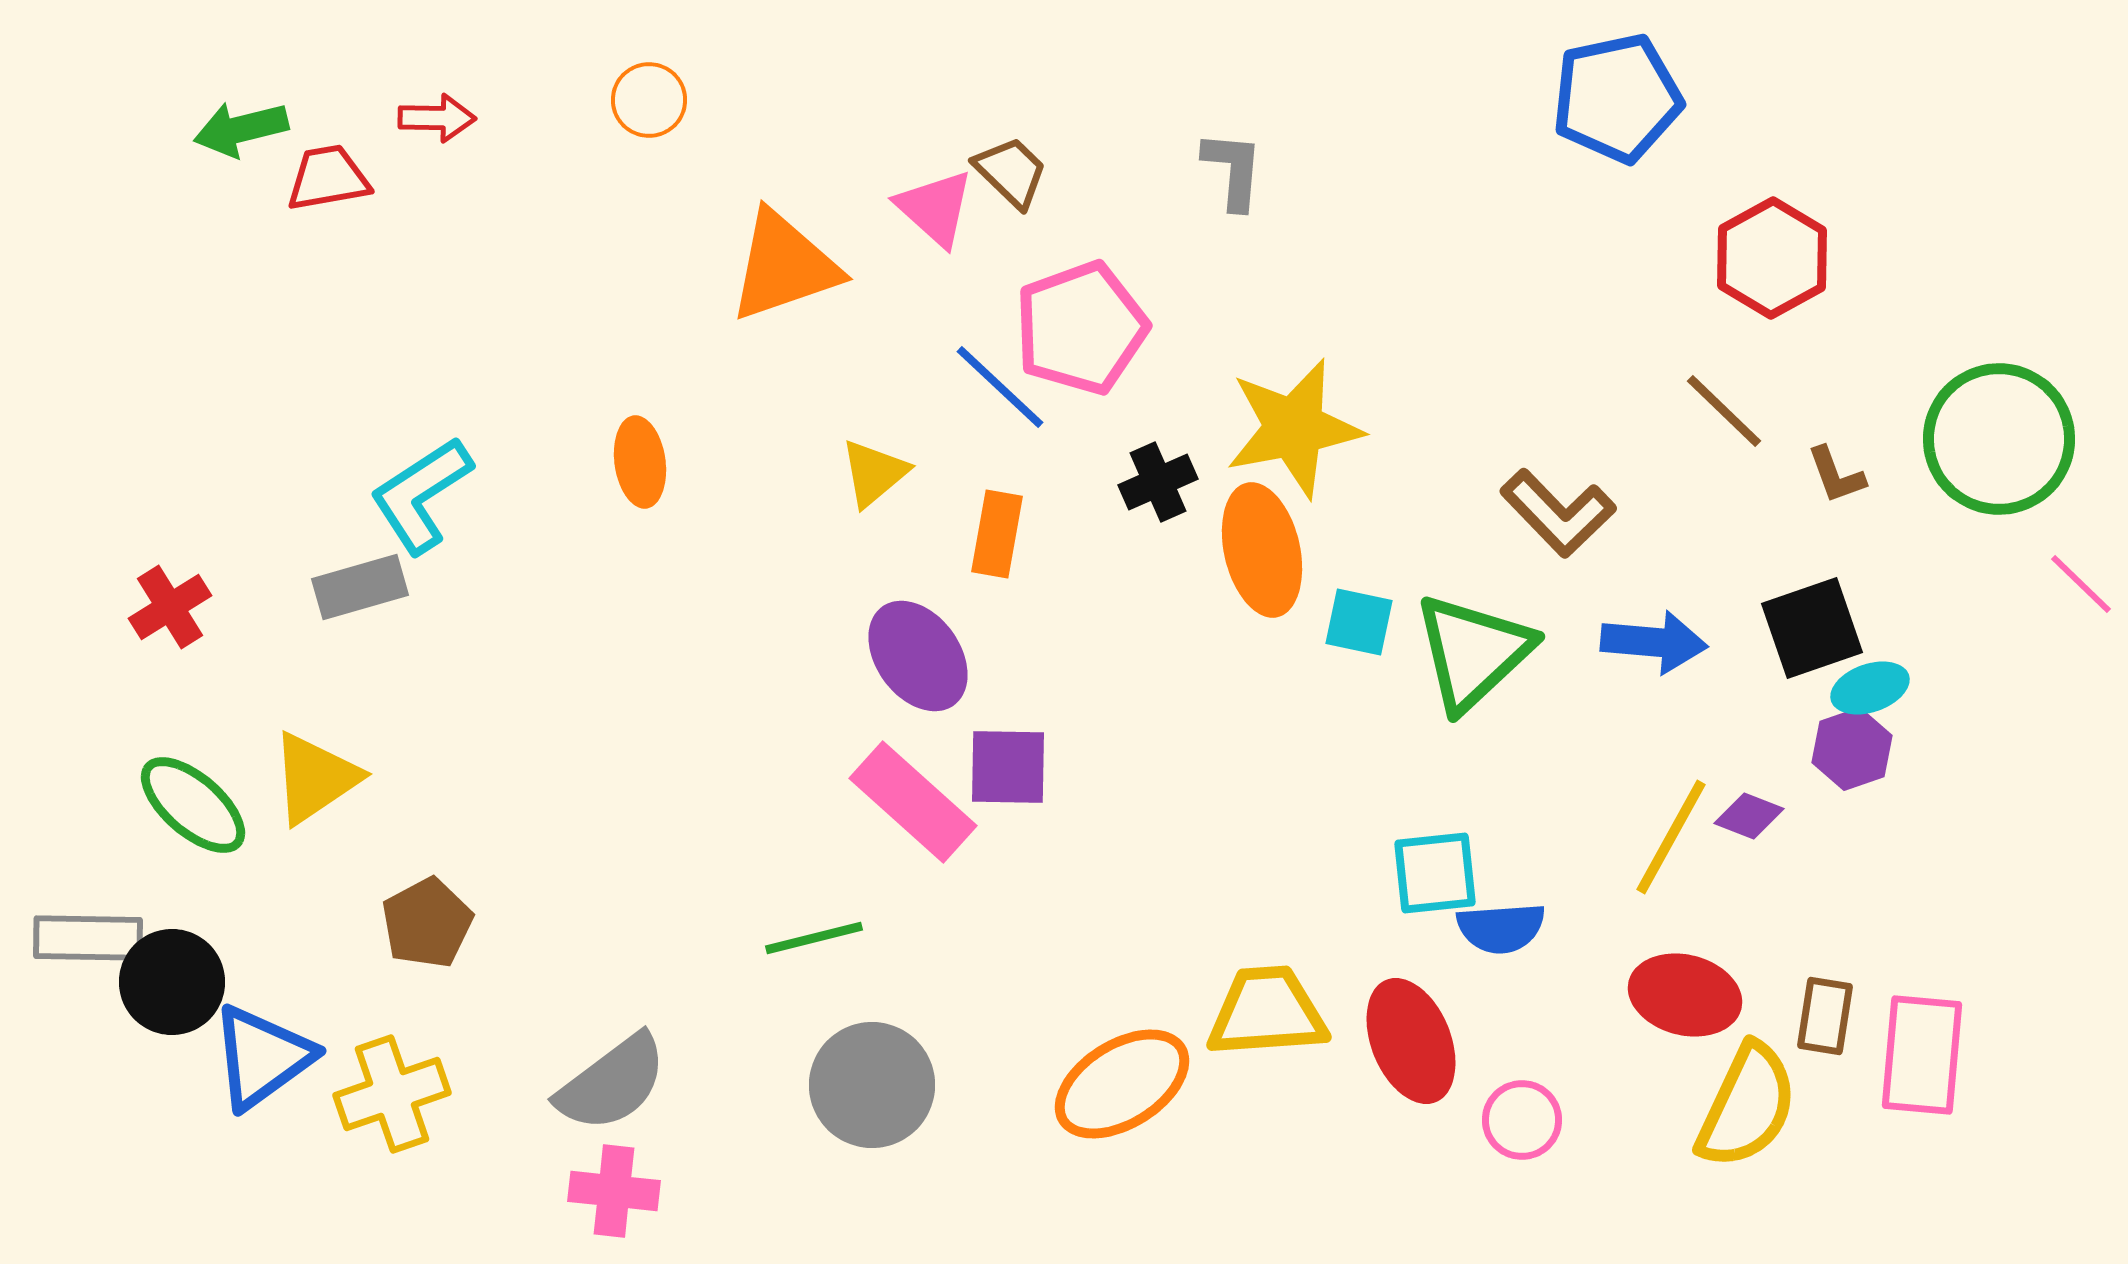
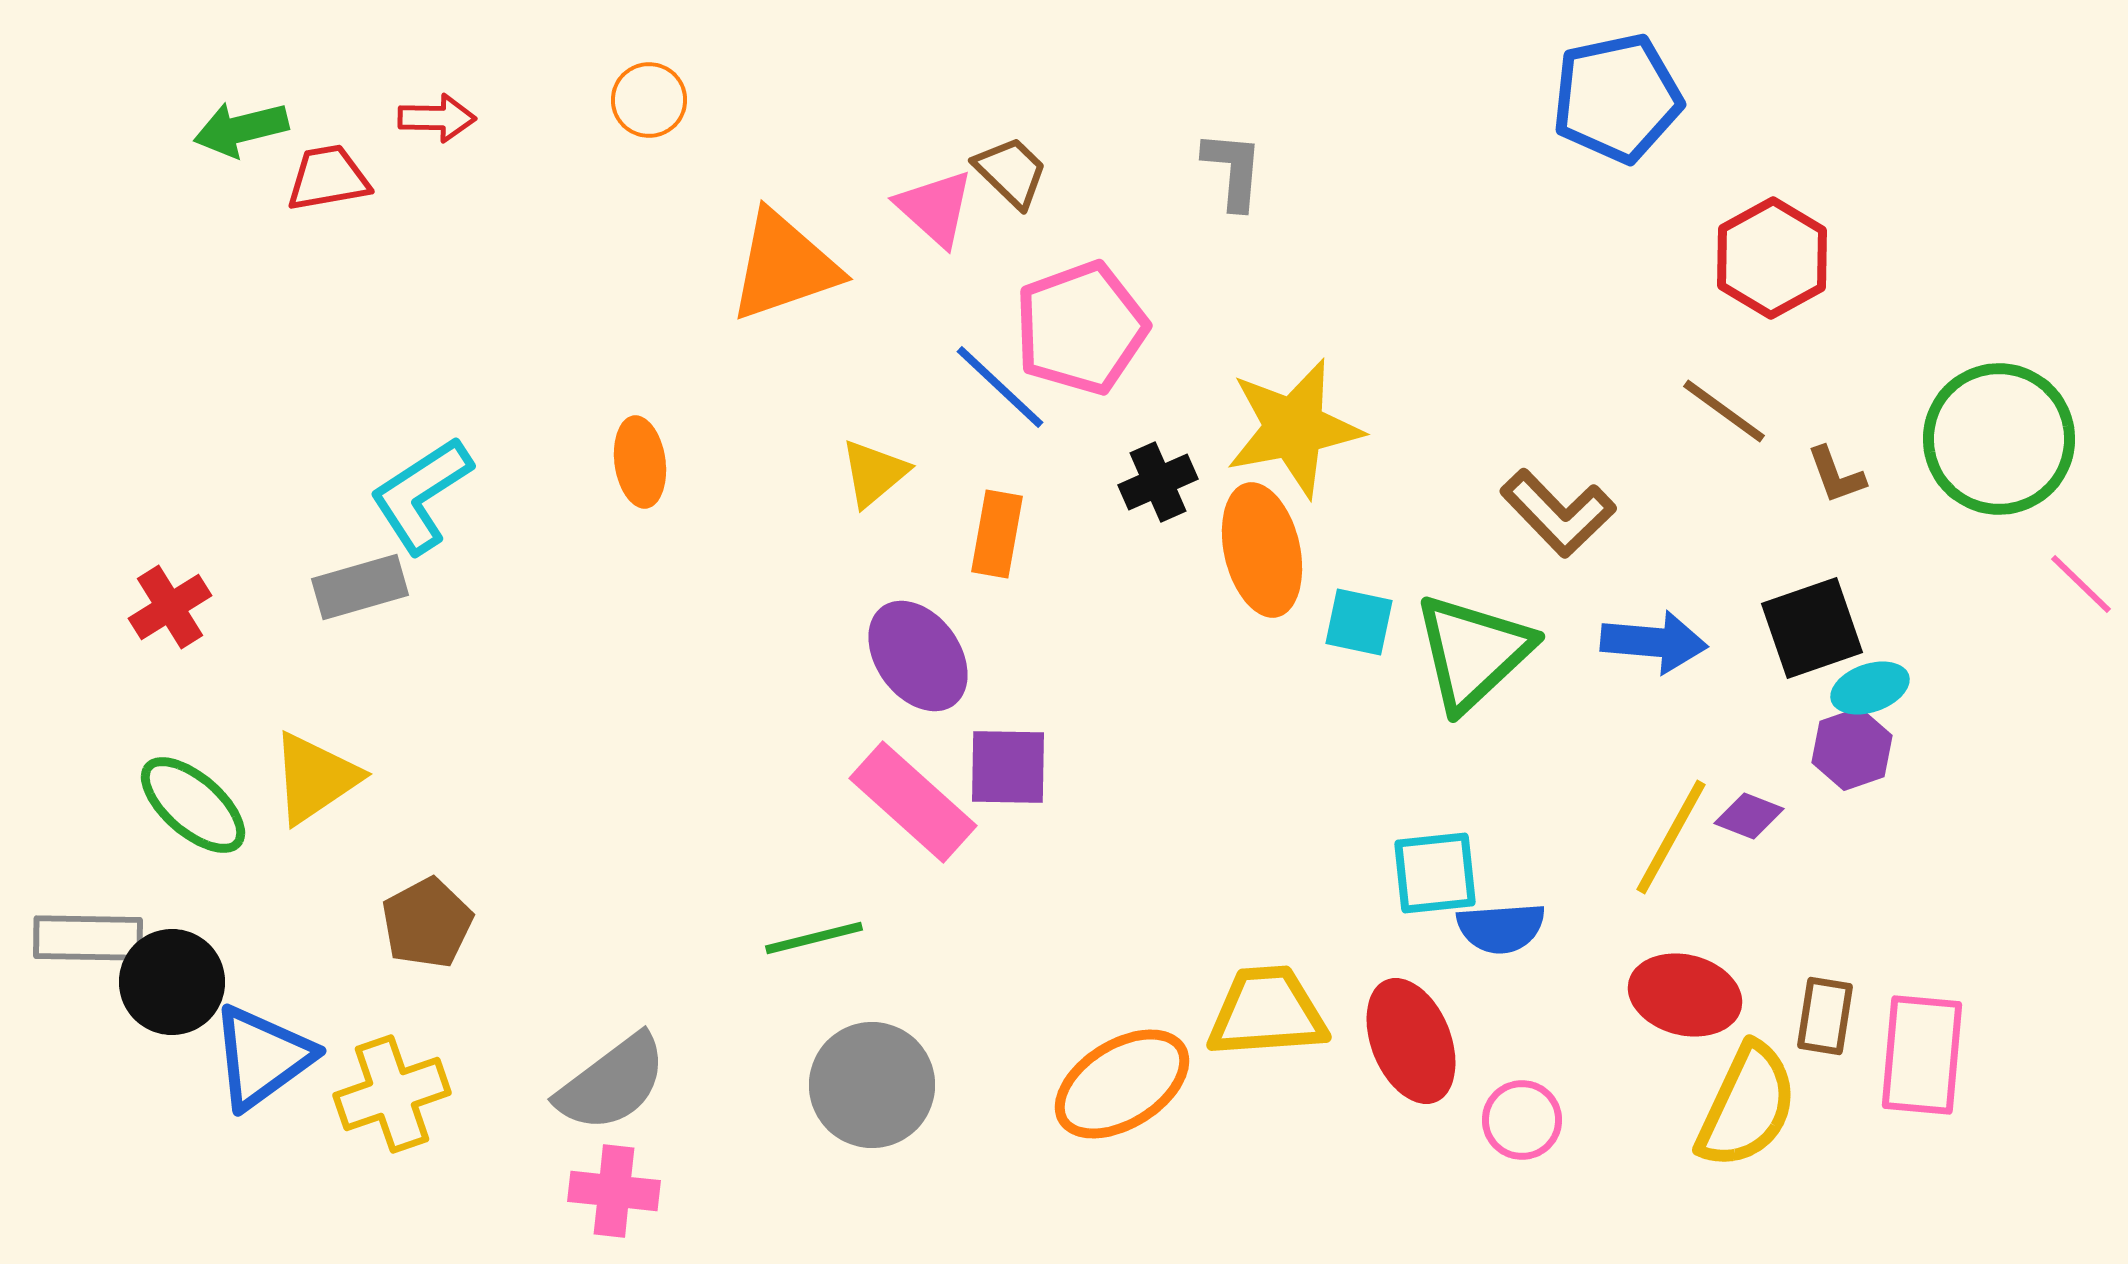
brown line at (1724, 411): rotated 8 degrees counterclockwise
